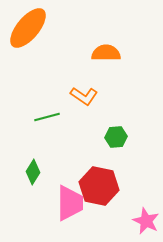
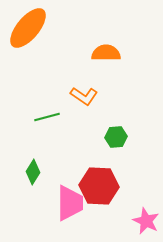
red hexagon: rotated 9 degrees counterclockwise
